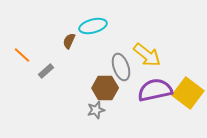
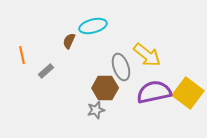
orange line: rotated 36 degrees clockwise
purple semicircle: moved 1 px left, 2 px down
